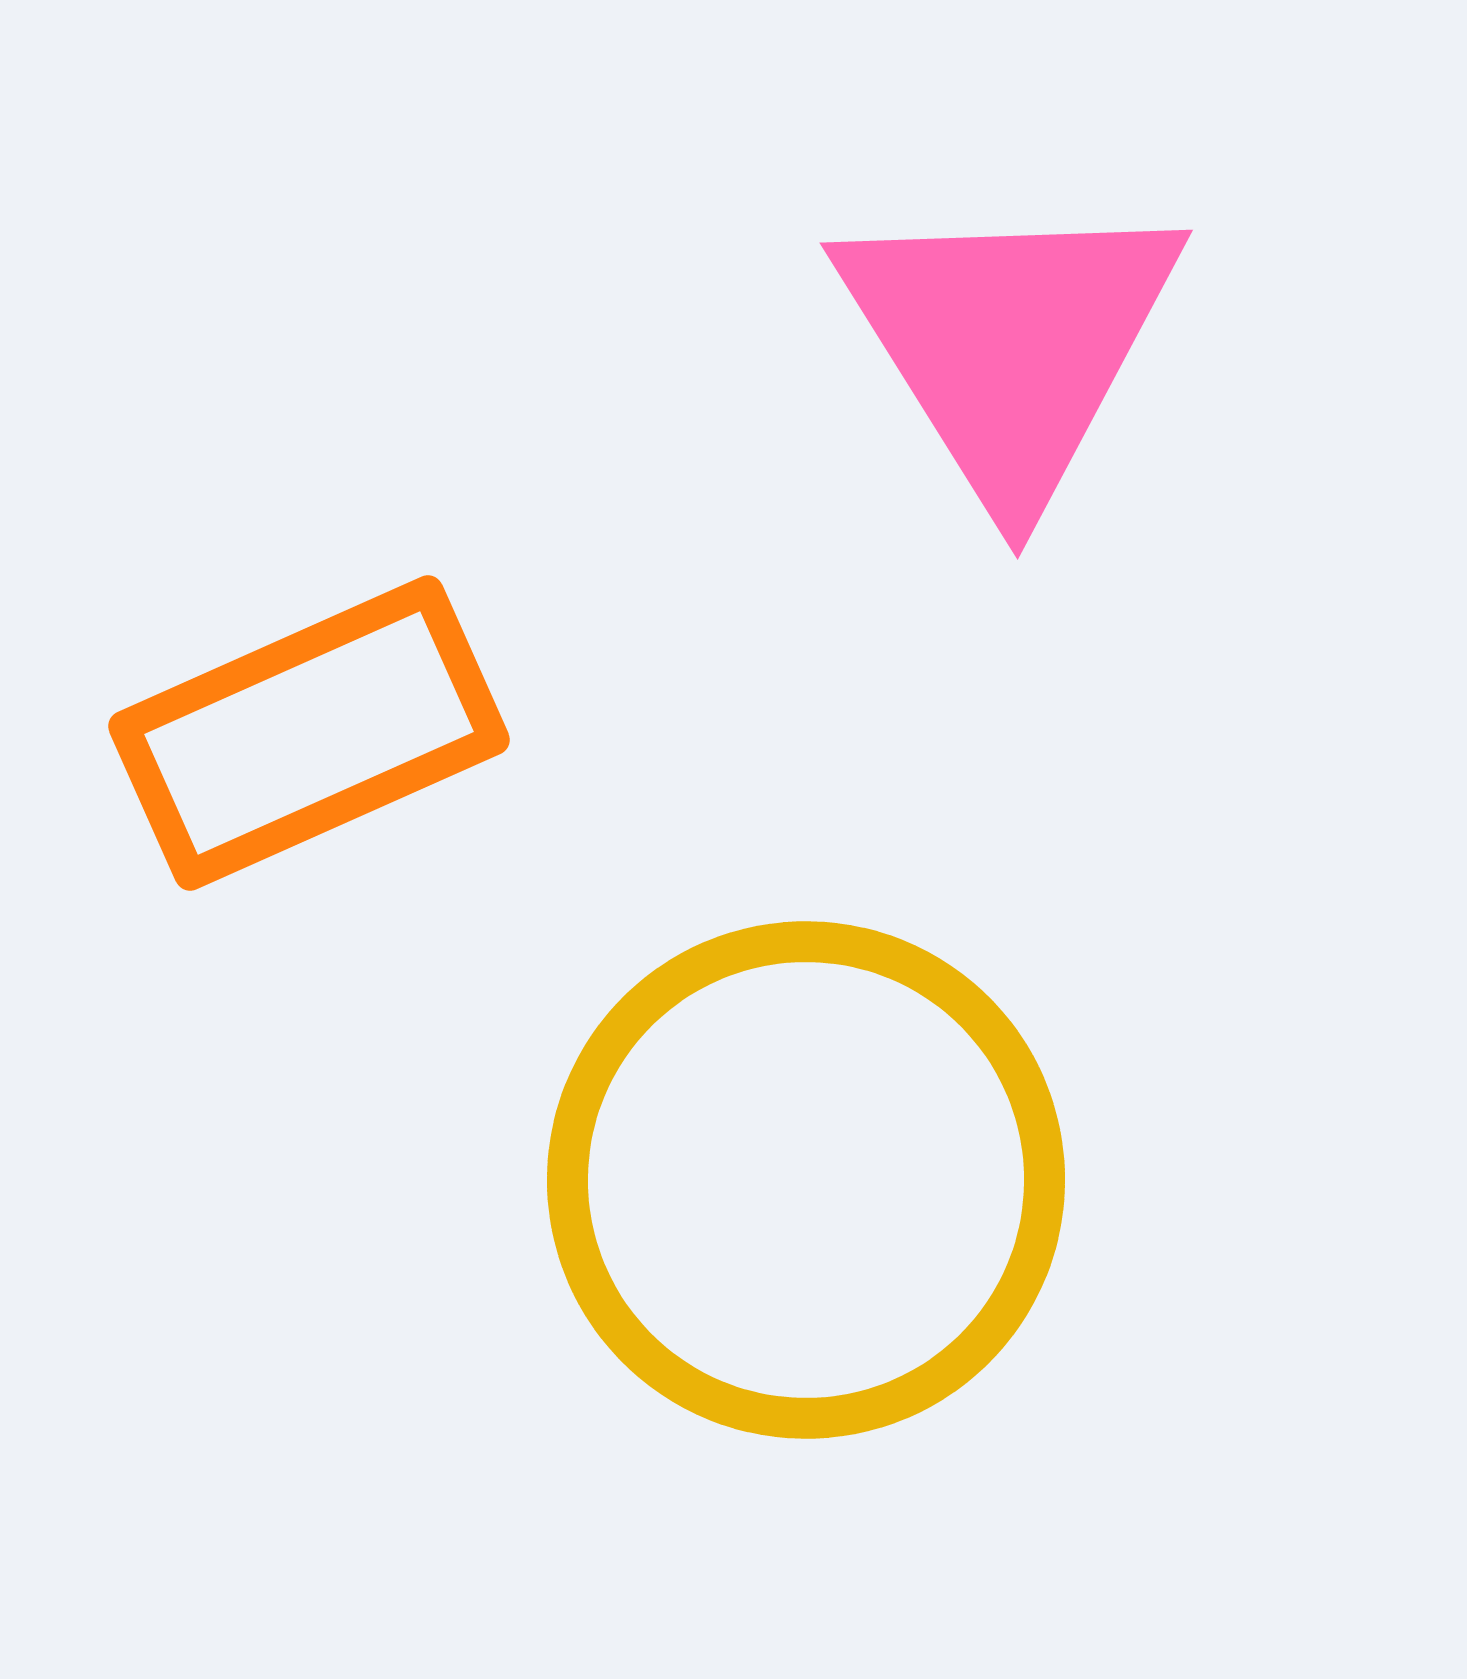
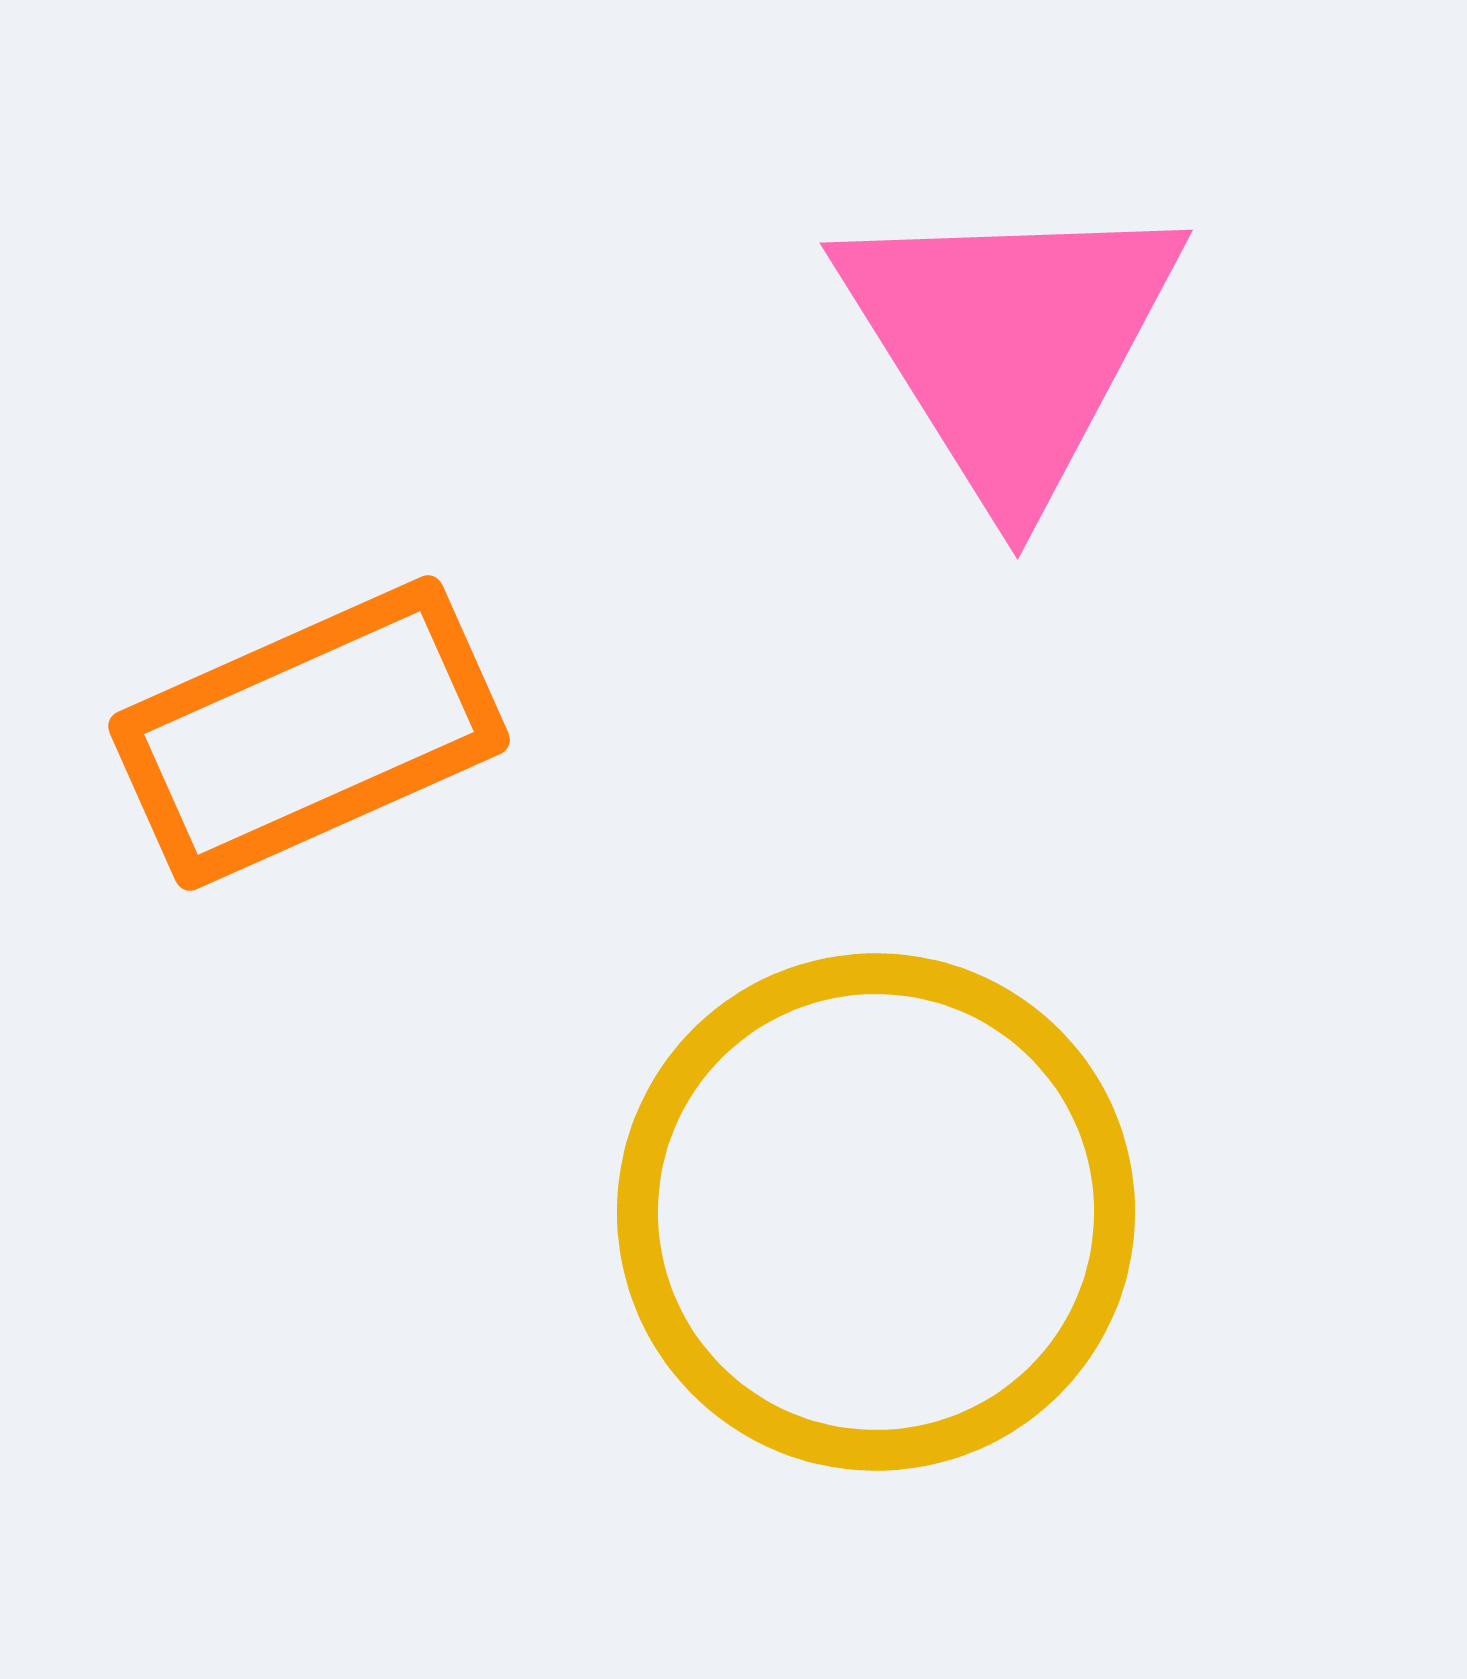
yellow circle: moved 70 px right, 32 px down
